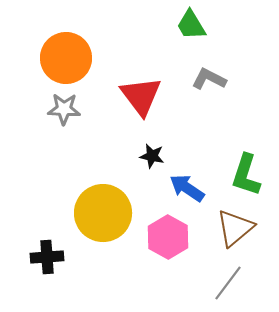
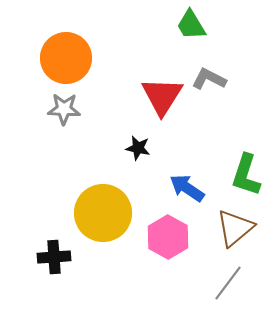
red triangle: moved 21 px right; rotated 9 degrees clockwise
black star: moved 14 px left, 8 px up
black cross: moved 7 px right
